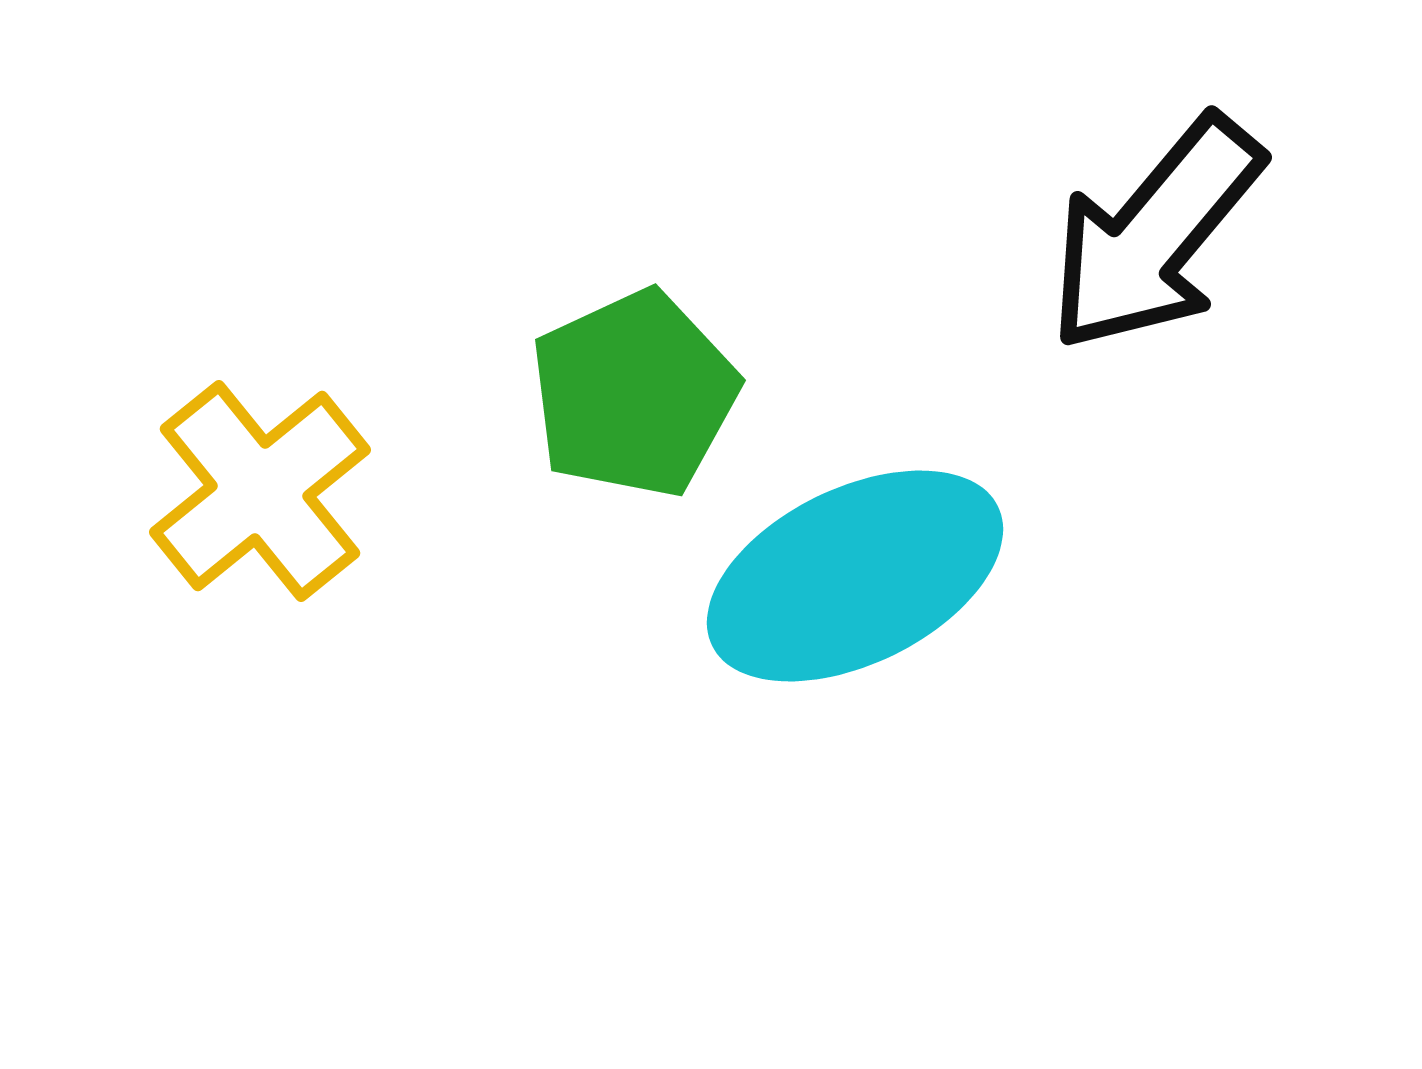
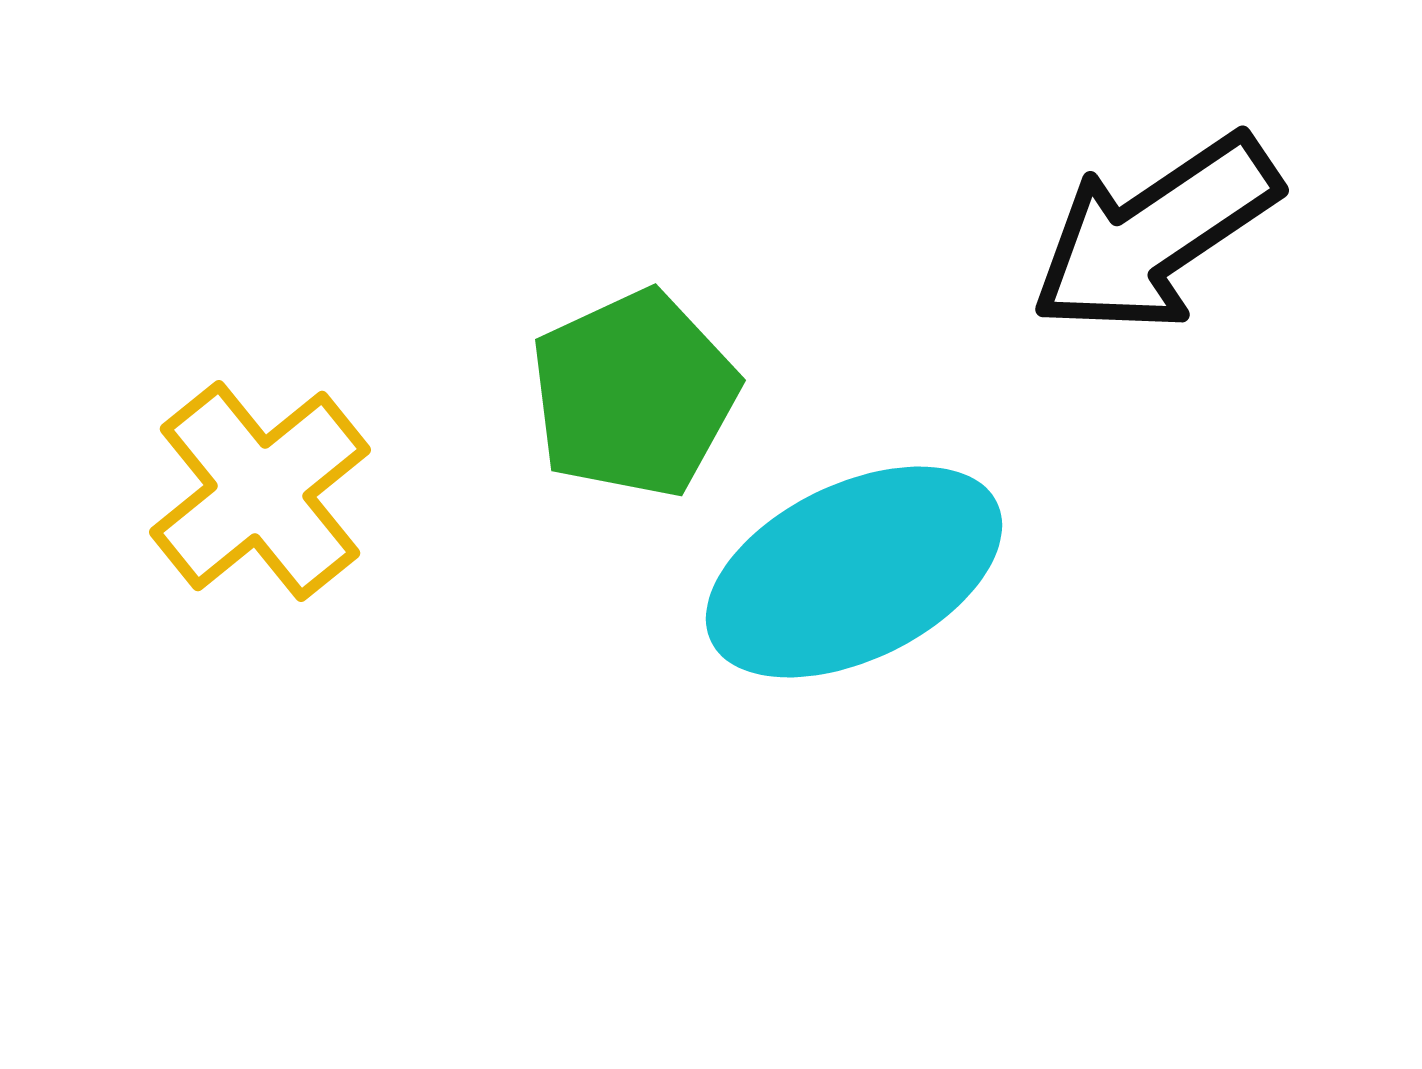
black arrow: rotated 16 degrees clockwise
cyan ellipse: moved 1 px left, 4 px up
